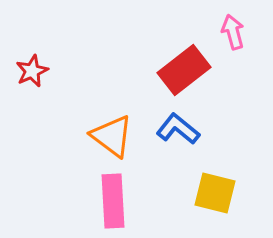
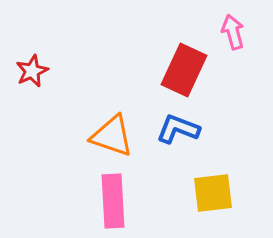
red rectangle: rotated 27 degrees counterclockwise
blue L-shape: rotated 18 degrees counterclockwise
orange triangle: rotated 18 degrees counterclockwise
yellow square: moved 2 px left; rotated 21 degrees counterclockwise
